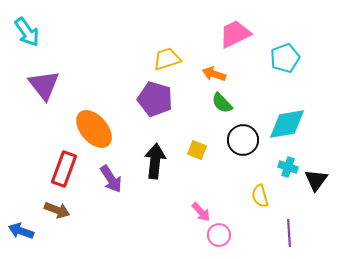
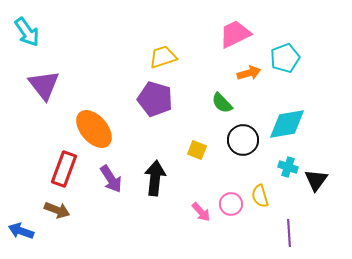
yellow trapezoid: moved 4 px left, 2 px up
orange arrow: moved 35 px right, 1 px up; rotated 145 degrees clockwise
black arrow: moved 17 px down
pink circle: moved 12 px right, 31 px up
